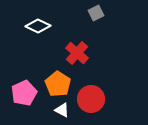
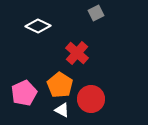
orange pentagon: moved 2 px right, 1 px down
